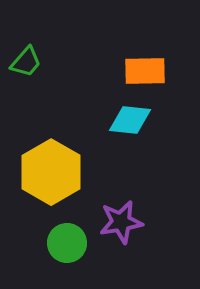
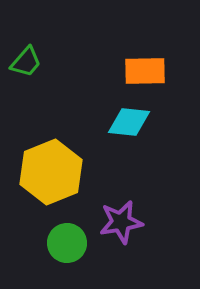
cyan diamond: moved 1 px left, 2 px down
yellow hexagon: rotated 8 degrees clockwise
